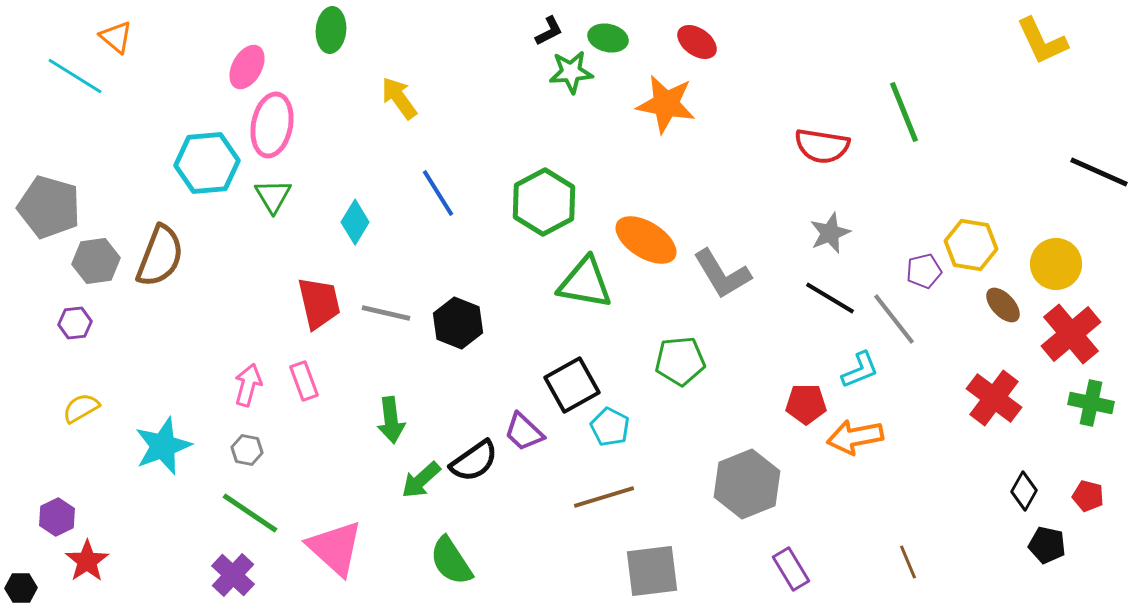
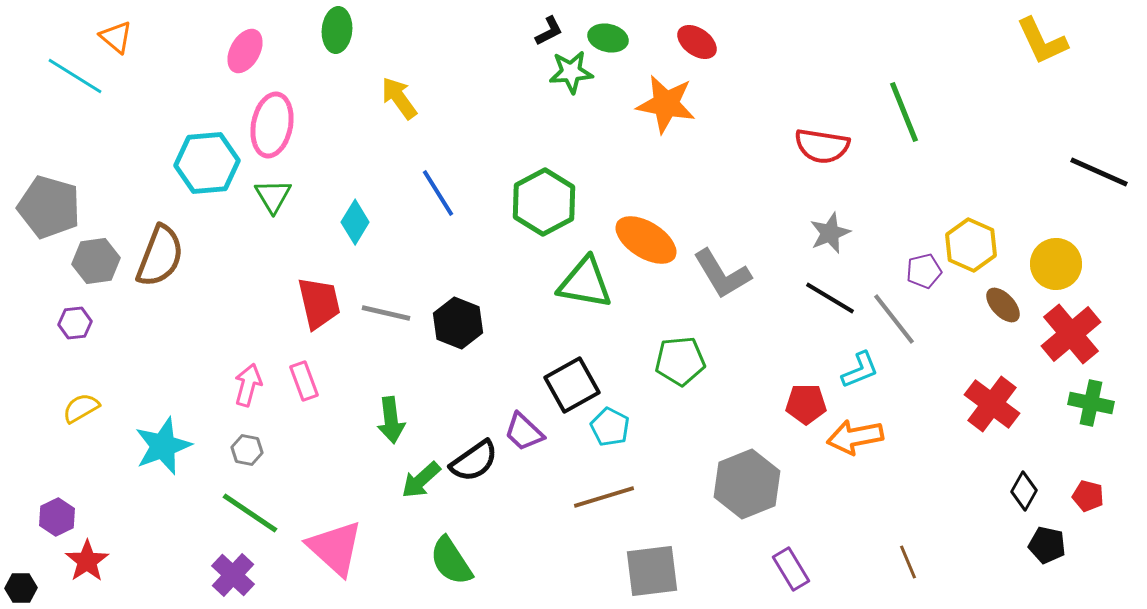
green ellipse at (331, 30): moved 6 px right
pink ellipse at (247, 67): moved 2 px left, 16 px up
yellow hexagon at (971, 245): rotated 15 degrees clockwise
red cross at (994, 398): moved 2 px left, 6 px down
